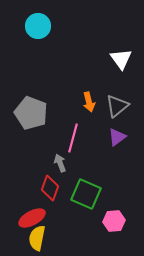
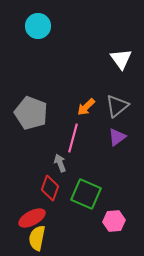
orange arrow: moved 3 px left, 5 px down; rotated 60 degrees clockwise
